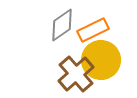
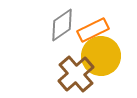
yellow circle: moved 4 px up
